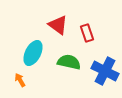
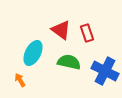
red triangle: moved 3 px right, 5 px down
